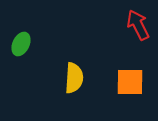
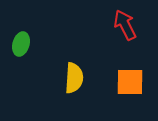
red arrow: moved 13 px left
green ellipse: rotated 10 degrees counterclockwise
